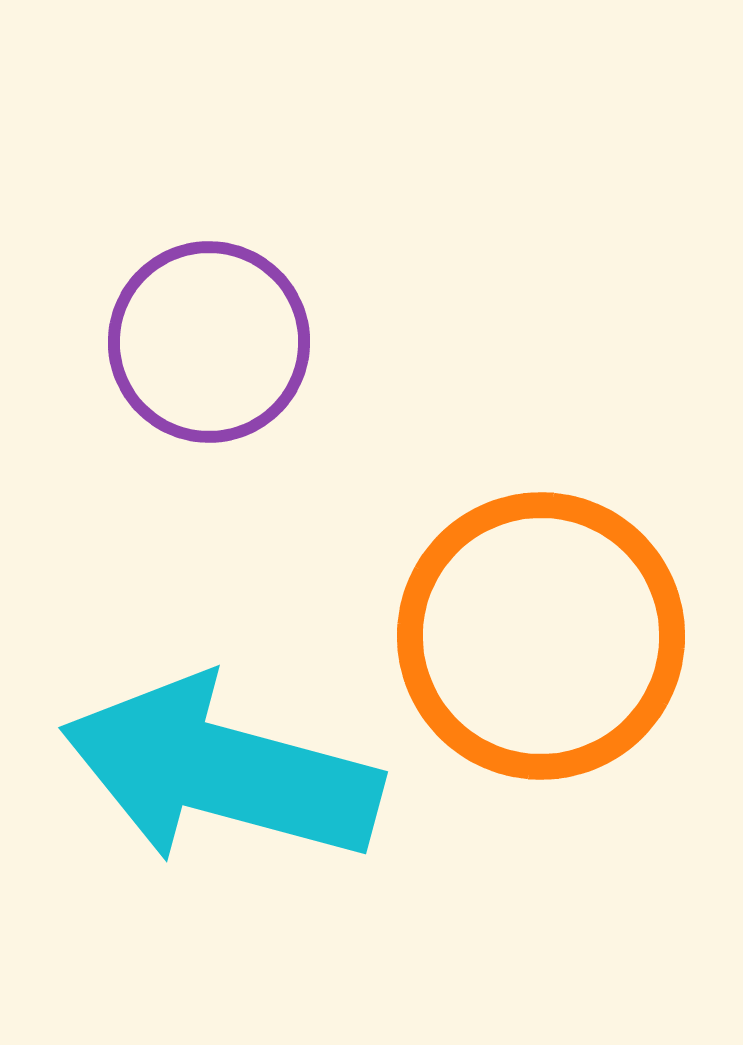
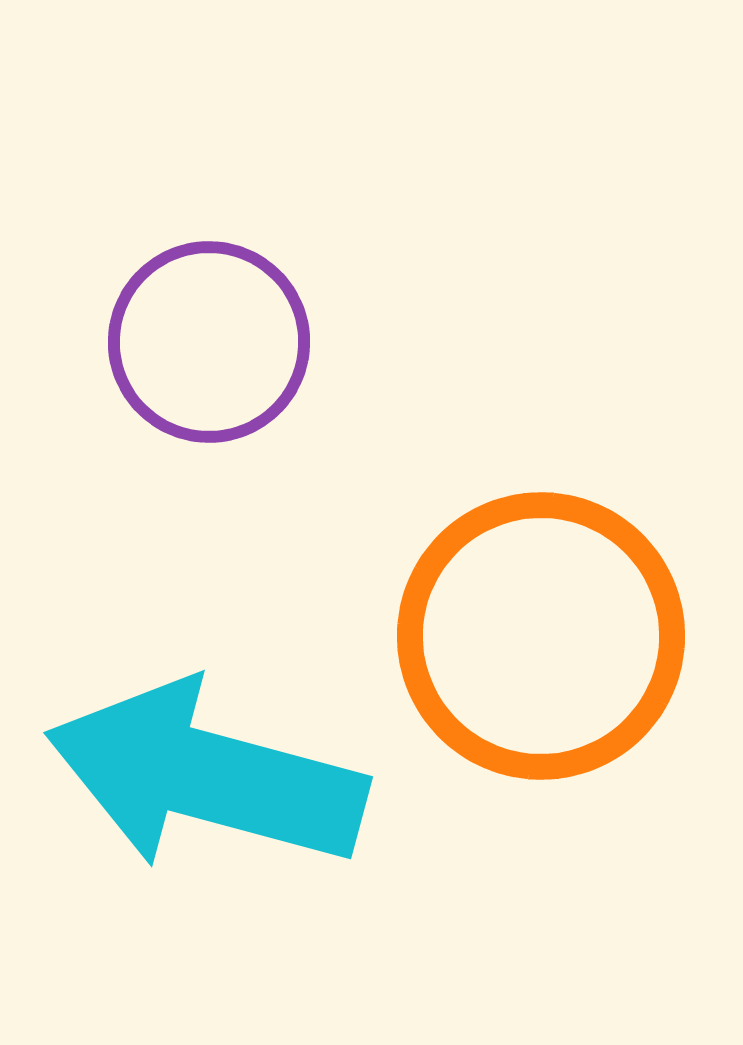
cyan arrow: moved 15 px left, 5 px down
